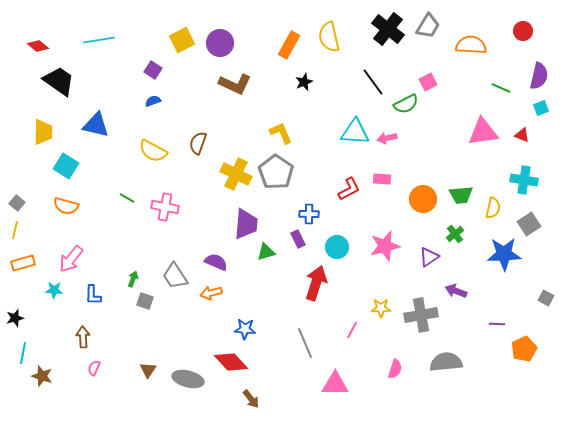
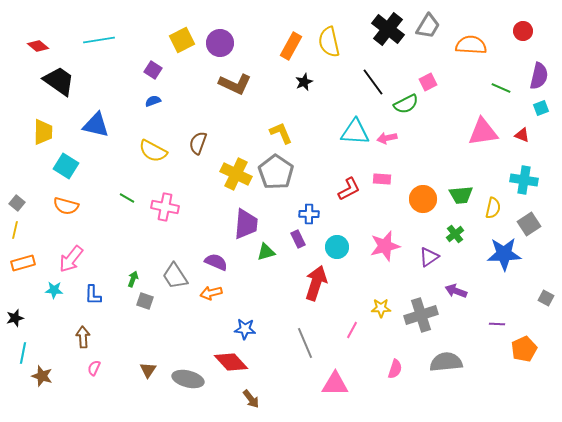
yellow semicircle at (329, 37): moved 5 px down
orange rectangle at (289, 45): moved 2 px right, 1 px down
gray cross at (421, 315): rotated 8 degrees counterclockwise
